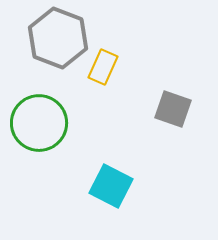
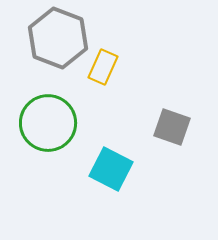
gray square: moved 1 px left, 18 px down
green circle: moved 9 px right
cyan square: moved 17 px up
